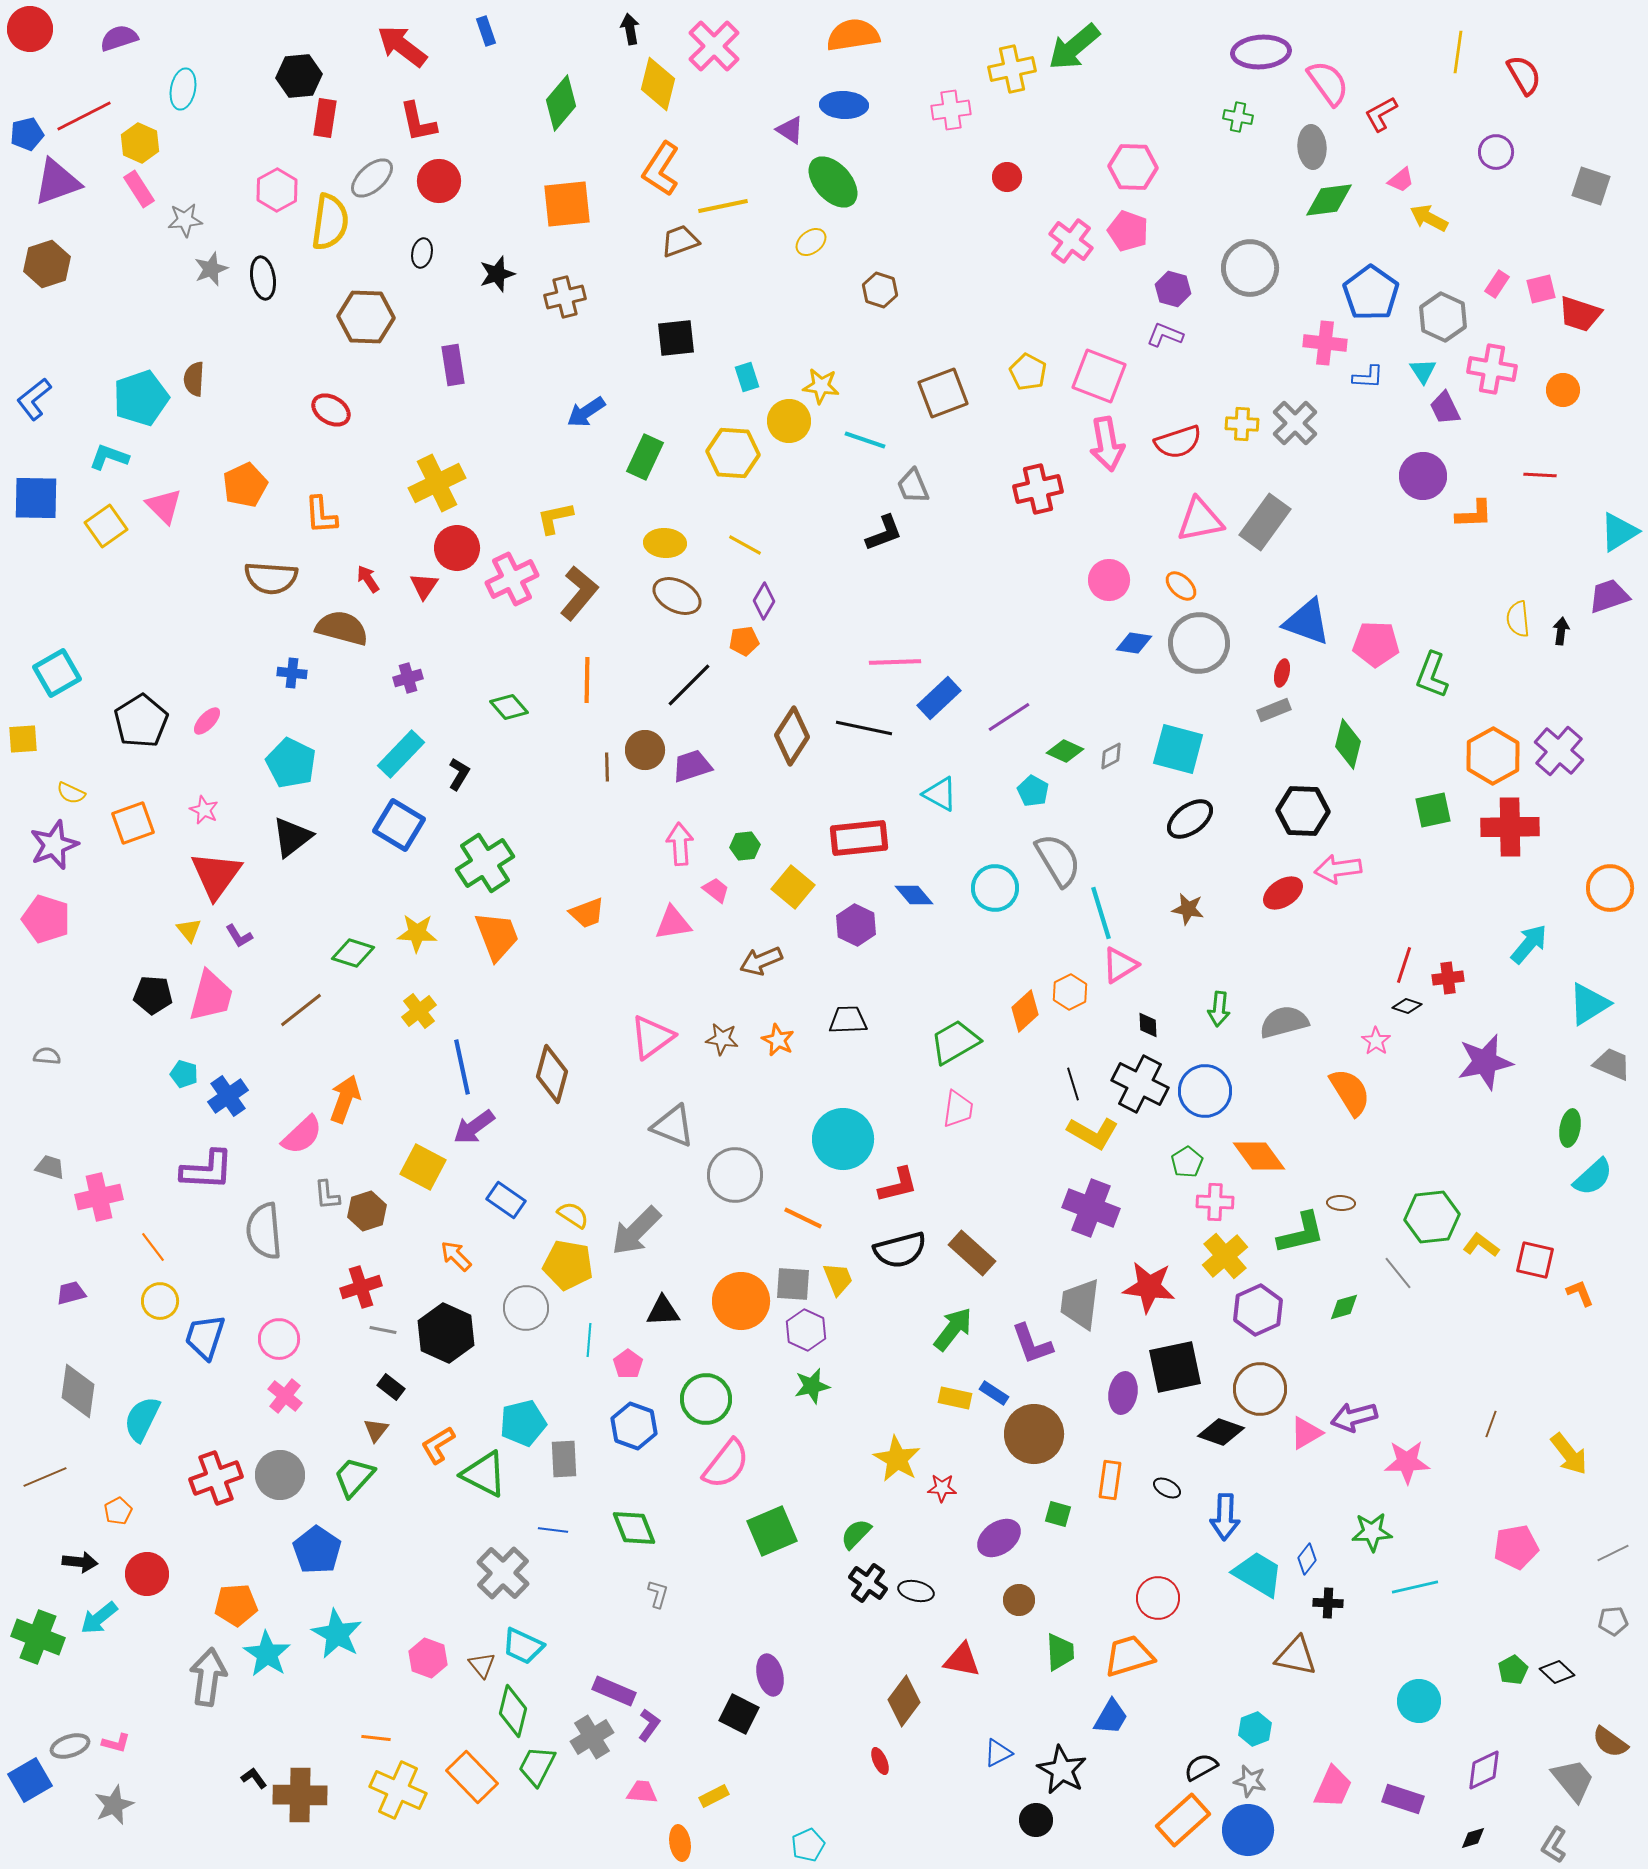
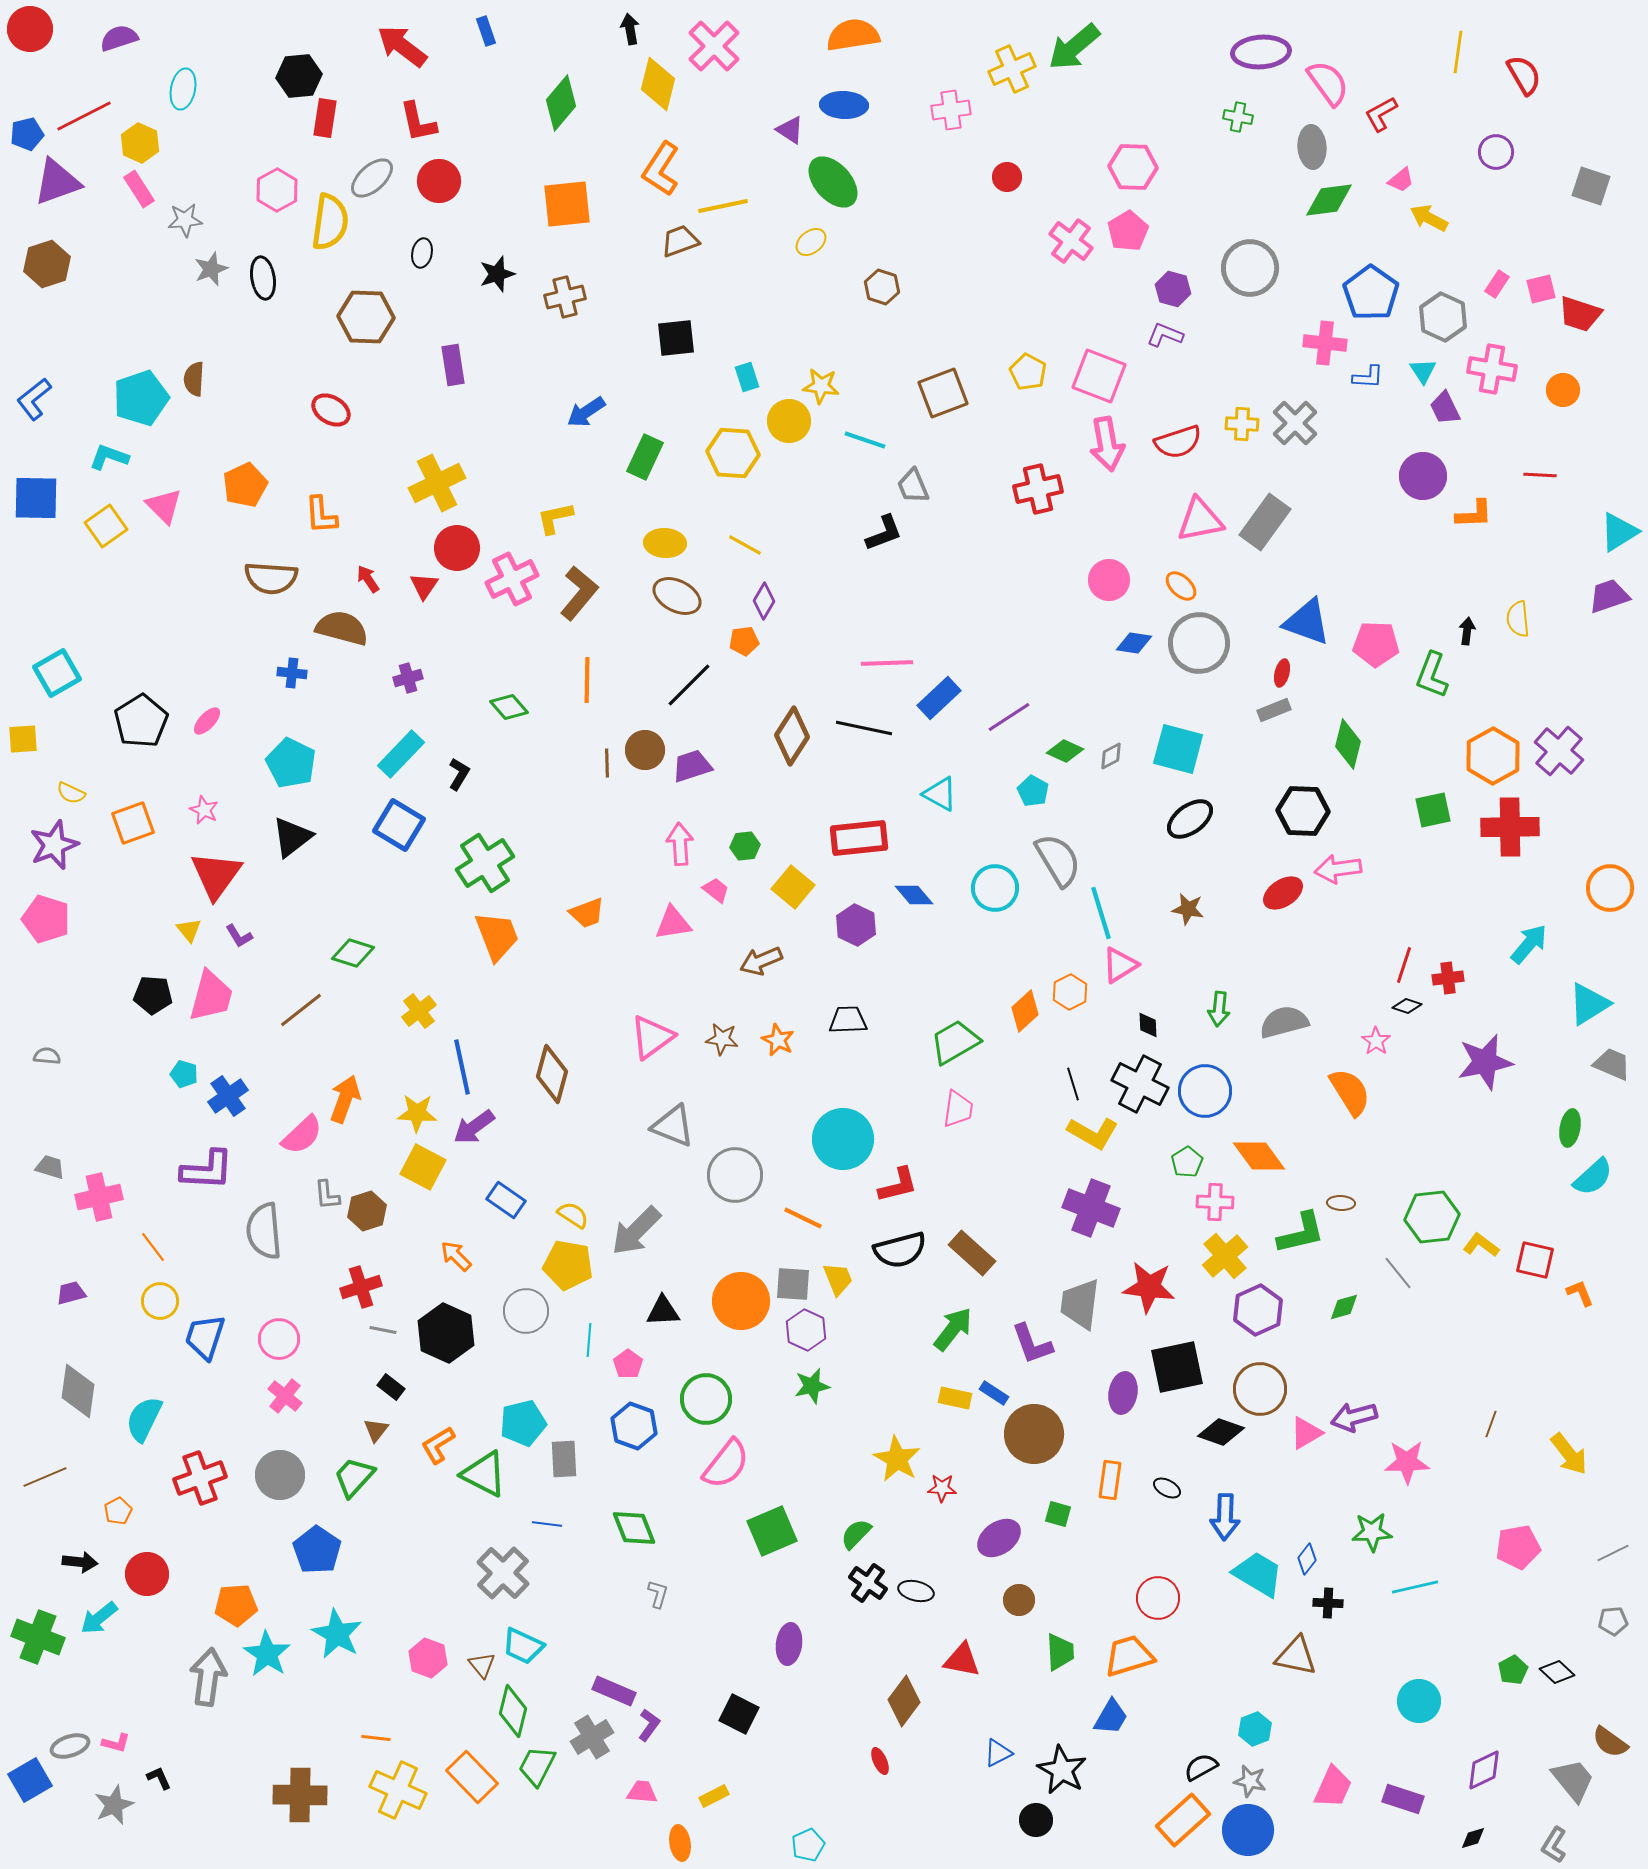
yellow cross at (1012, 69): rotated 12 degrees counterclockwise
pink pentagon at (1128, 231): rotated 21 degrees clockwise
brown hexagon at (880, 290): moved 2 px right, 3 px up
black arrow at (1561, 631): moved 94 px left
pink line at (895, 662): moved 8 px left, 1 px down
brown line at (607, 767): moved 4 px up
yellow star at (417, 933): moved 180 px down
gray circle at (526, 1308): moved 3 px down
black square at (1175, 1367): moved 2 px right
cyan semicircle at (142, 1419): moved 2 px right
red cross at (216, 1478): moved 16 px left
blue line at (553, 1530): moved 6 px left, 6 px up
pink pentagon at (1516, 1547): moved 2 px right
purple ellipse at (770, 1675): moved 19 px right, 31 px up; rotated 21 degrees clockwise
black L-shape at (254, 1778): moved 95 px left; rotated 12 degrees clockwise
